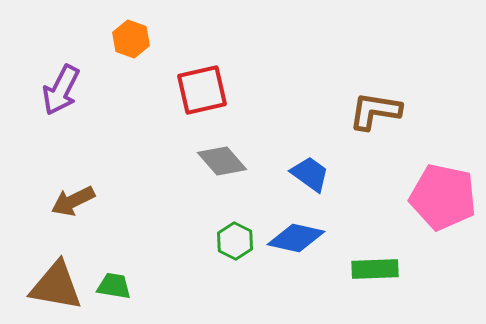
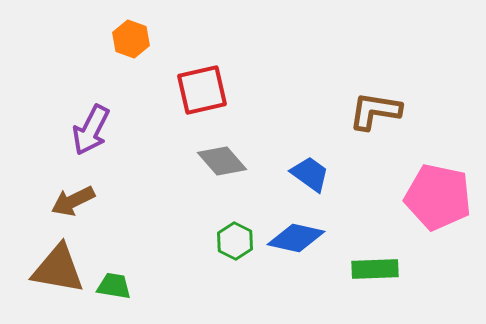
purple arrow: moved 30 px right, 40 px down
pink pentagon: moved 5 px left
brown triangle: moved 2 px right, 17 px up
